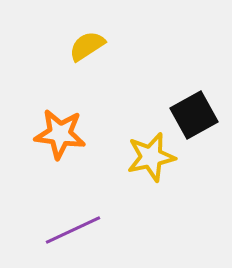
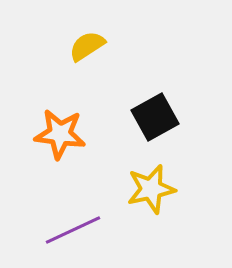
black square: moved 39 px left, 2 px down
yellow star: moved 32 px down
